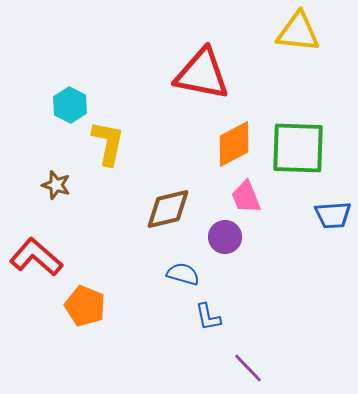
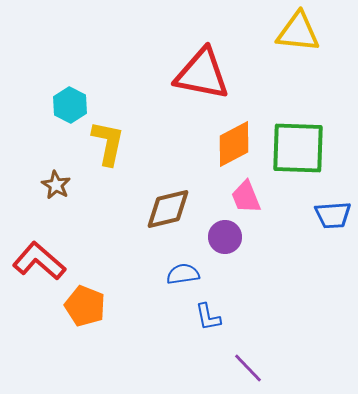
brown star: rotated 12 degrees clockwise
red L-shape: moved 3 px right, 4 px down
blue semicircle: rotated 24 degrees counterclockwise
